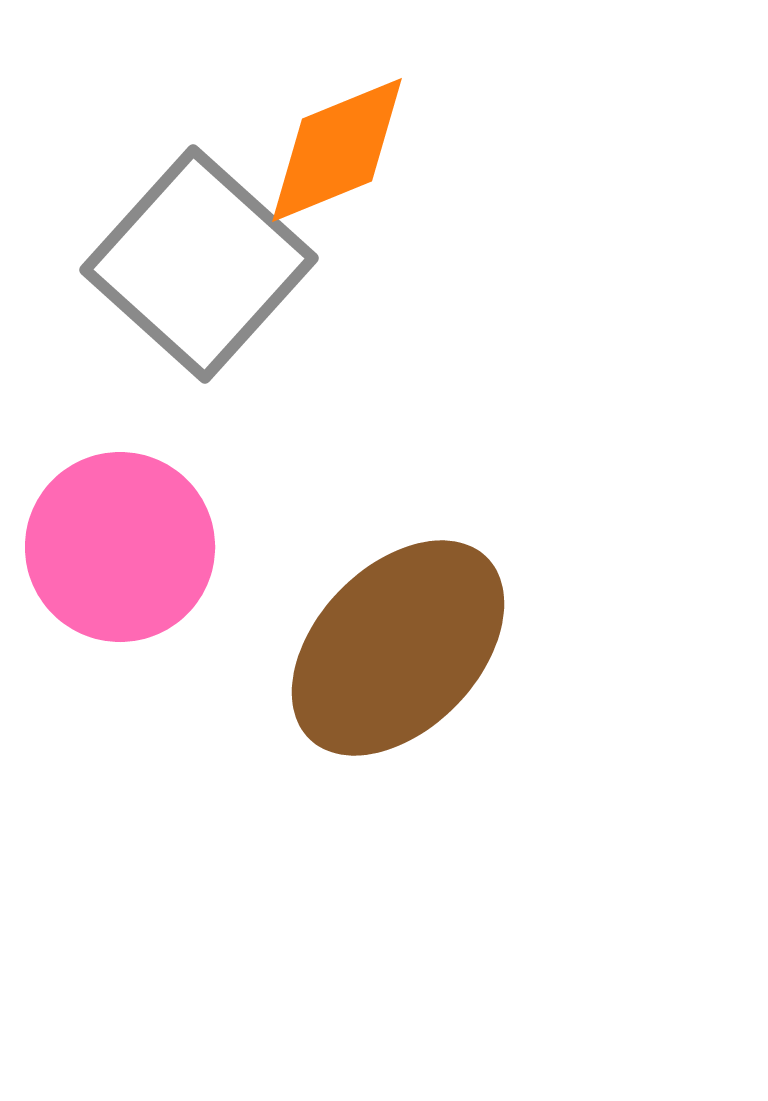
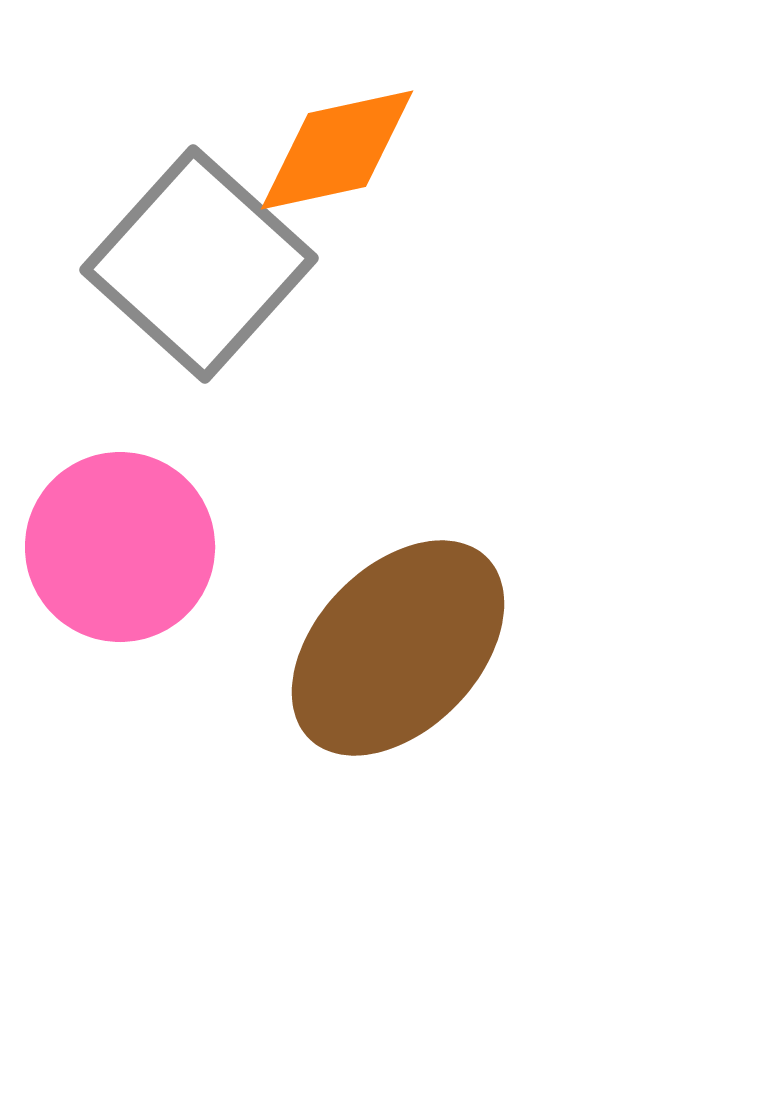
orange diamond: rotated 10 degrees clockwise
